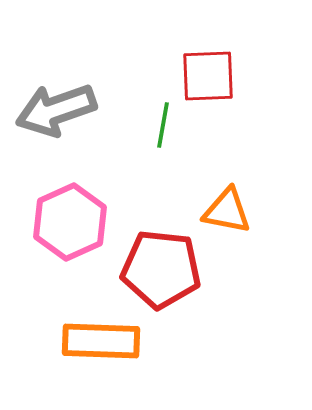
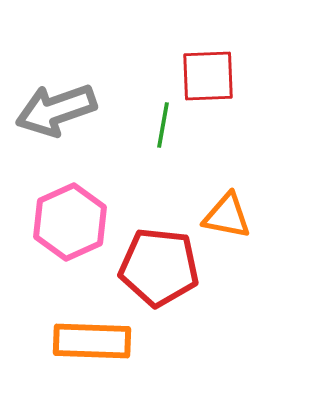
orange triangle: moved 5 px down
red pentagon: moved 2 px left, 2 px up
orange rectangle: moved 9 px left
